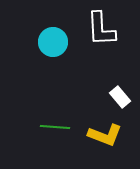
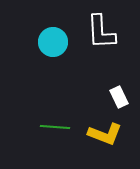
white L-shape: moved 3 px down
white rectangle: moved 1 px left; rotated 15 degrees clockwise
yellow L-shape: moved 1 px up
